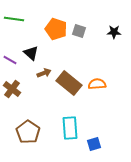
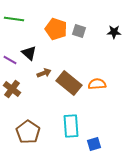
black triangle: moved 2 px left
cyan rectangle: moved 1 px right, 2 px up
